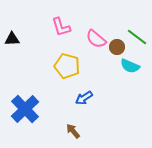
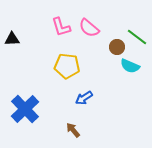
pink semicircle: moved 7 px left, 11 px up
yellow pentagon: rotated 10 degrees counterclockwise
brown arrow: moved 1 px up
